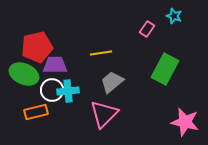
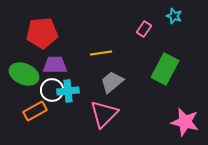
pink rectangle: moved 3 px left
red pentagon: moved 5 px right, 14 px up; rotated 8 degrees clockwise
orange rectangle: moved 1 px left, 1 px up; rotated 15 degrees counterclockwise
